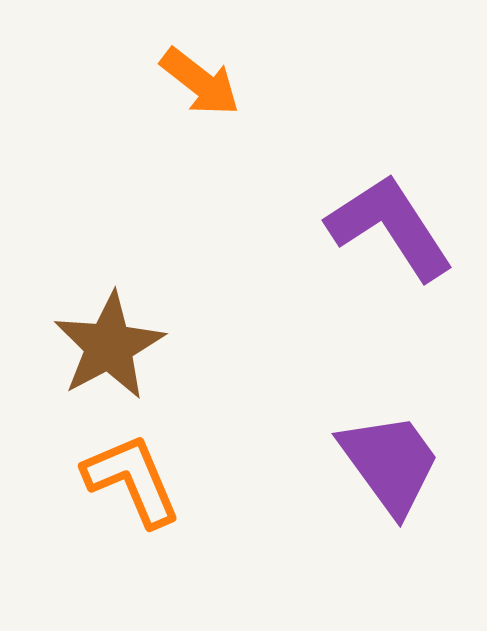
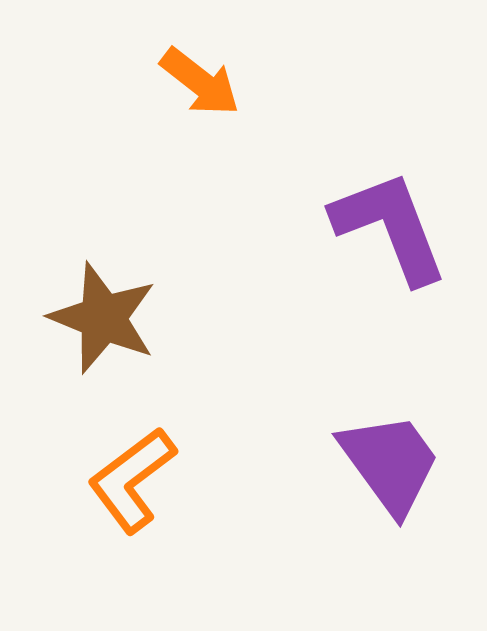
purple L-shape: rotated 12 degrees clockwise
brown star: moved 6 px left, 28 px up; rotated 22 degrees counterclockwise
orange L-shape: rotated 104 degrees counterclockwise
